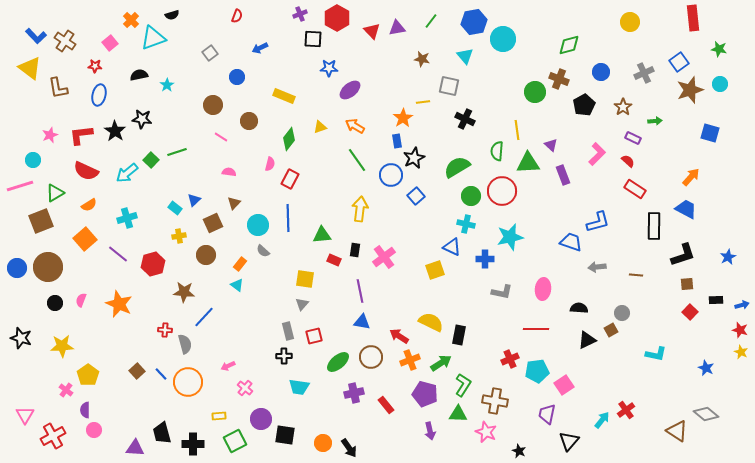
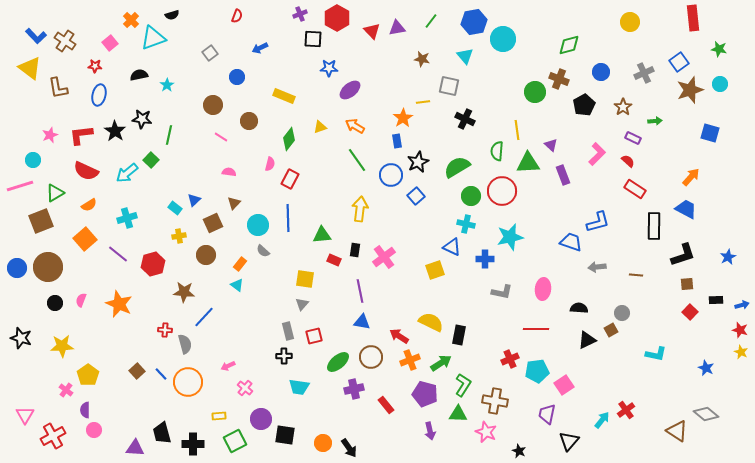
green line at (177, 152): moved 8 px left, 17 px up; rotated 60 degrees counterclockwise
black star at (414, 158): moved 4 px right, 4 px down
purple cross at (354, 393): moved 4 px up
